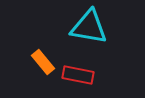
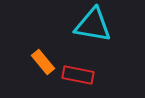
cyan triangle: moved 4 px right, 2 px up
